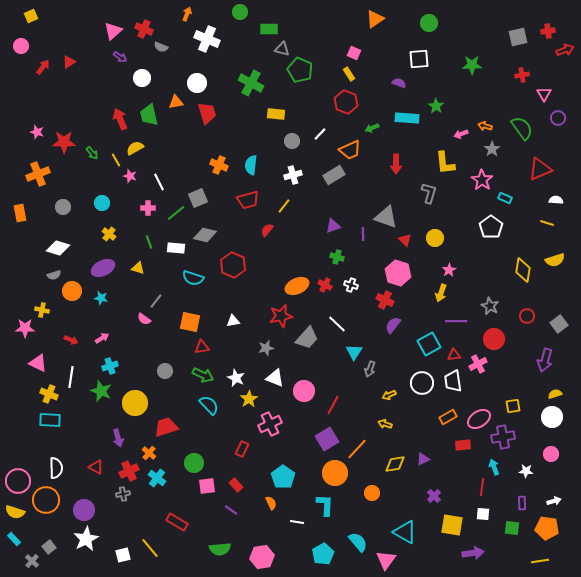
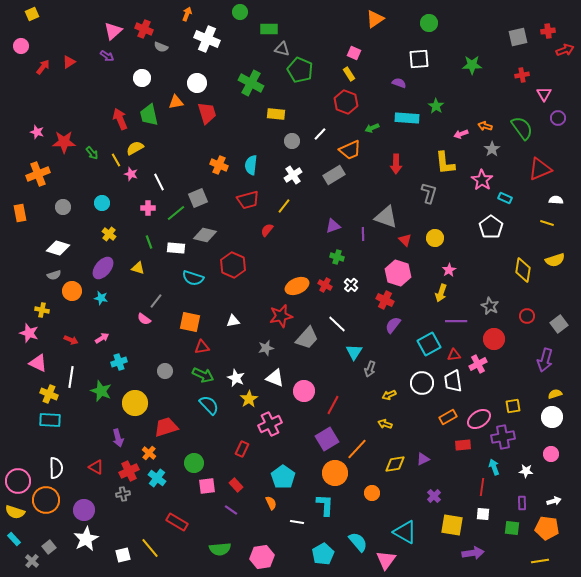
yellow square at (31, 16): moved 1 px right, 2 px up
purple arrow at (120, 57): moved 13 px left, 1 px up
white cross at (293, 175): rotated 18 degrees counterclockwise
pink star at (130, 176): moved 1 px right, 2 px up
purple ellipse at (103, 268): rotated 25 degrees counterclockwise
white cross at (351, 285): rotated 24 degrees clockwise
pink star at (25, 328): moved 4 px right, 5 px down; rotated 18 degrees clockwise
cyan cross at (110, 366): moved 9 px right, 4 px up
